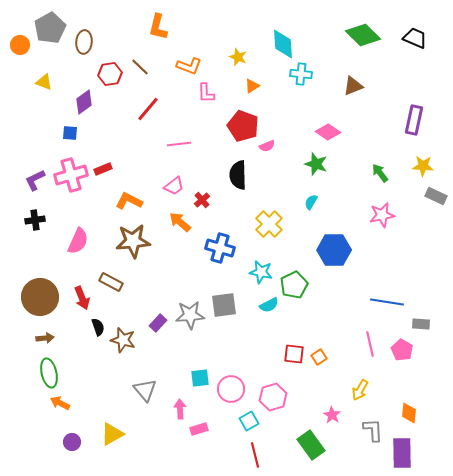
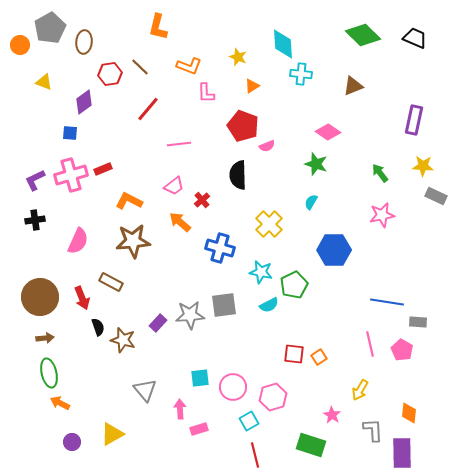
gray rectangle at (421, 324): moved 3 px left, 2 px up
pink circle at (231, 389): moved 2 px right, 2 px up
green rectangle at (311, 445): rotated 36 degrees counterclockwise
